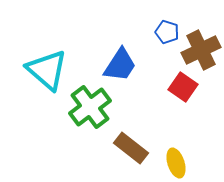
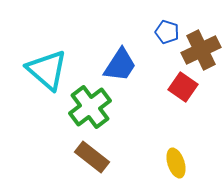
brown rectangle: moved 39 px left, 9 px down
